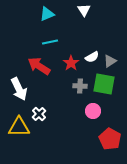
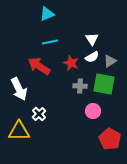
white triangle: moved 8 px right, 29 px down
red star: rotated 14 degrees counterclockwise
yellow triangle: moved 4 px down
